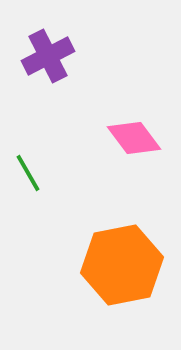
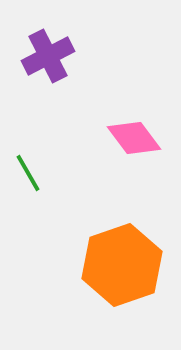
orange hexagon: rotated 8 degrees counterclockwise
